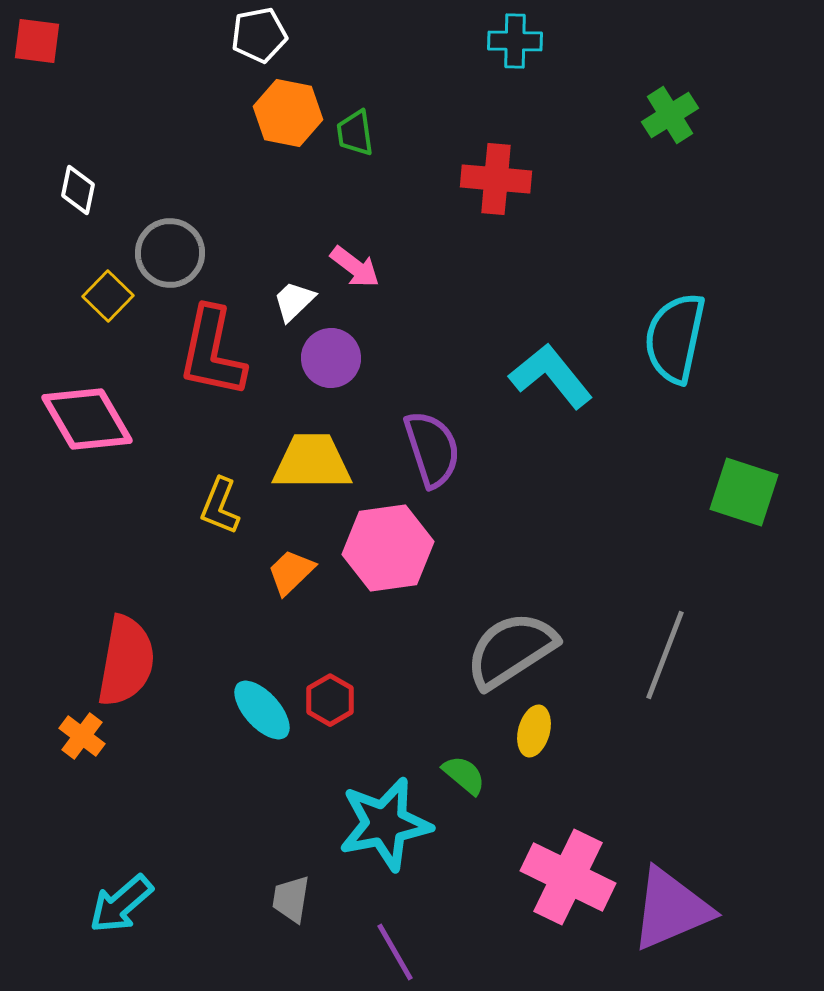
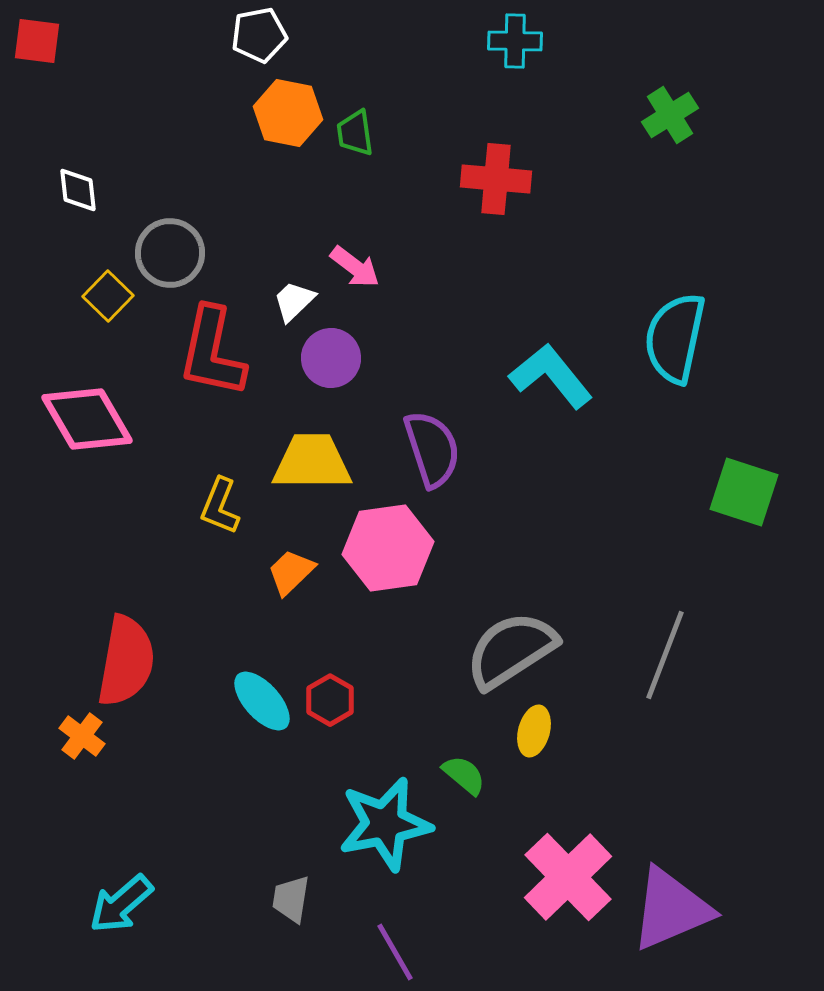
white diamond: rotated 18 degrees counterclockwise
cyan ellipse: moved 9 px up
pink cross: rotated 20 degrees clockwise
